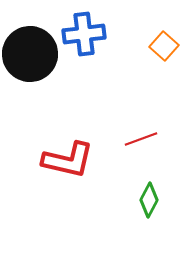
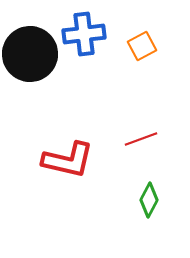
orange square: moved 22 px left; rotated 20 degrees clockwise
